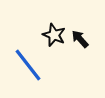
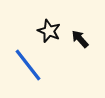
black star: moved 5 px left, 4 px up
